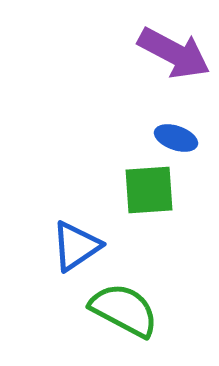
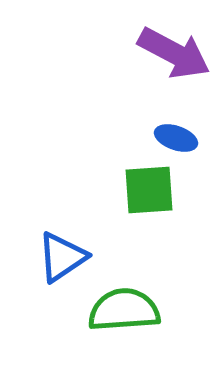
blue triangle: moved 14 px left, 11 px down
green semicircle: rotated 32 degrees counterclockwise
